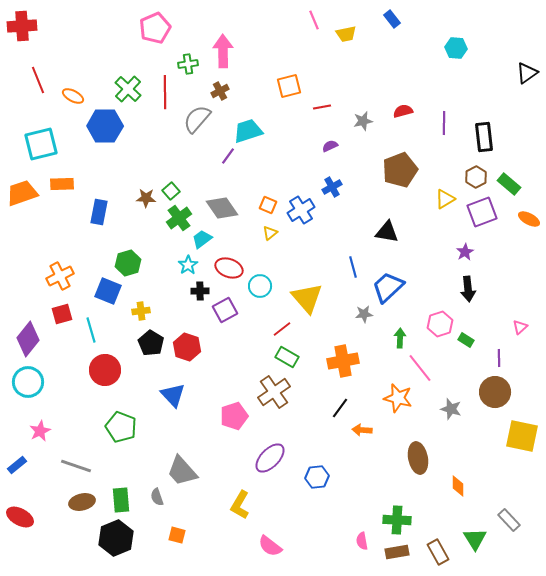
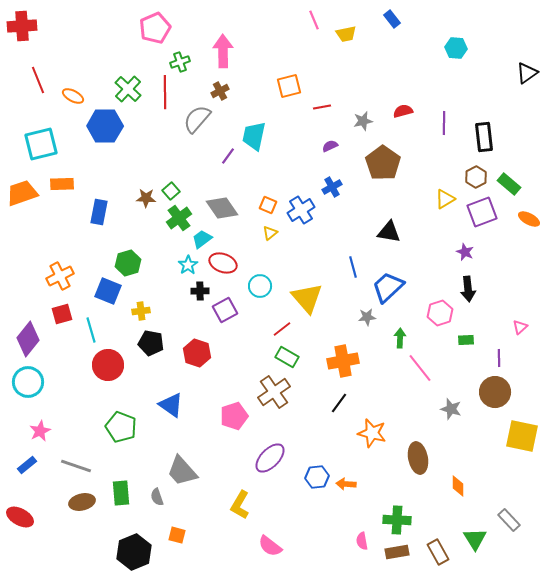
green cross at (188, 64): moved 8 px left, 2 px up; rotated 12 degrees counterclockwise
cyan trapezoid at (248, 131): moved 6 px right, 5 px down; rotated 60 degrees counterclockwise
brown pentagon at (400, 170): moved 17 px left, 7 px up; rotated 16 degrees counterclockwise
black triangle at (387, 232): moved 2 px right
purple star at (465, 252): rotated 18 degrees counterclockwise
red ellipse at (229, 268): moved 6 px left, 5 px up
gray star at (364, 314): moved 3 px right, 3 px down
pink hexagon at (440, 324): moved 11 px up
green rectangle at (466, 340): rotated 35 degrees counterclockwise
black pentagon at (151, 343): rotated 20 degrees counterclockwise
red hexagon at (187, 347): moved 10 px right, 6 px down
red circle at (105, 370): moved 3 px right, 5 px up
blue triangle at (173, 395): moved 2 px left, 10 px down; rotated 12 degrees counterclockwise
orange star at (398, 398): moved 26 px left, 35 px down
black line at (340, 408): moved 1 px left, 5 px up
orange arrow at (362, 430): moved 16 px left, 54 px down
blue rectangle at (17, 465): moved 10 px right
green rectangle at (121, 500): moved 7 px up
black hexagon at (116, 538): moved 18 px right, 14 px down
